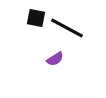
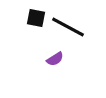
black line: moved 1 px right, 1 px up
